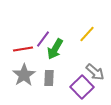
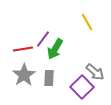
yellow line: moved 12 px up; rotated 72 degrees counterclockwise
